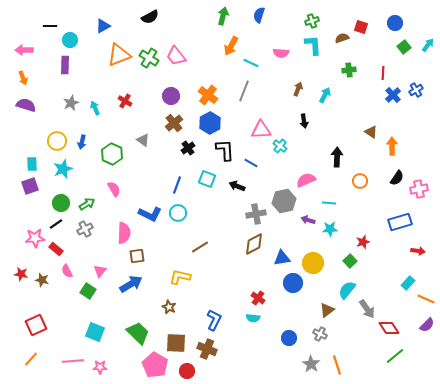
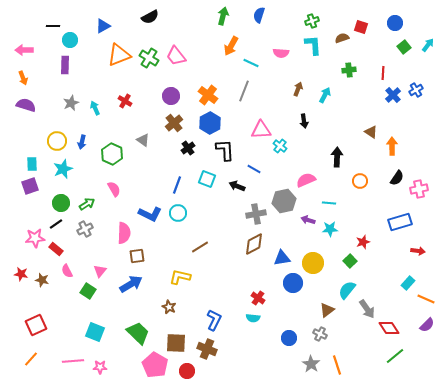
black line at (50, 26): moved 3 px right
blue line at (251, 163): moved 3 px right, 6 px down
